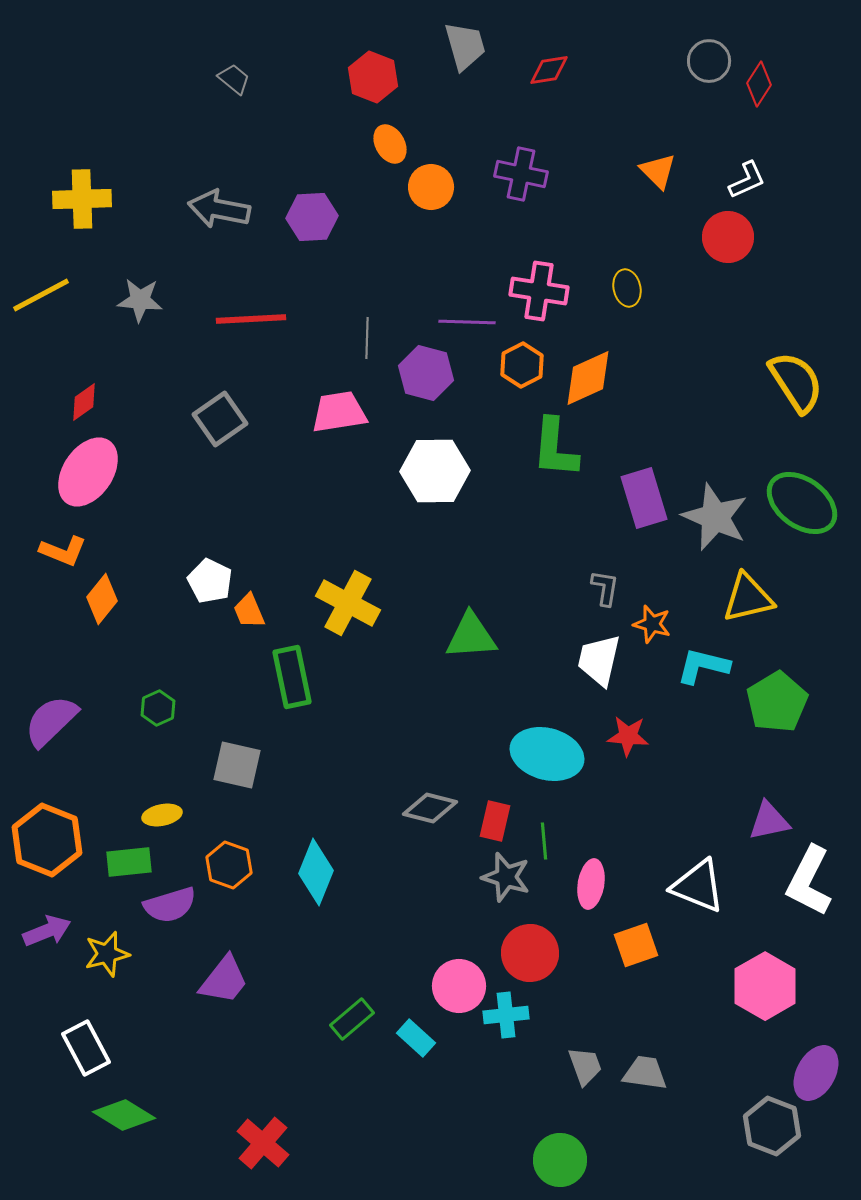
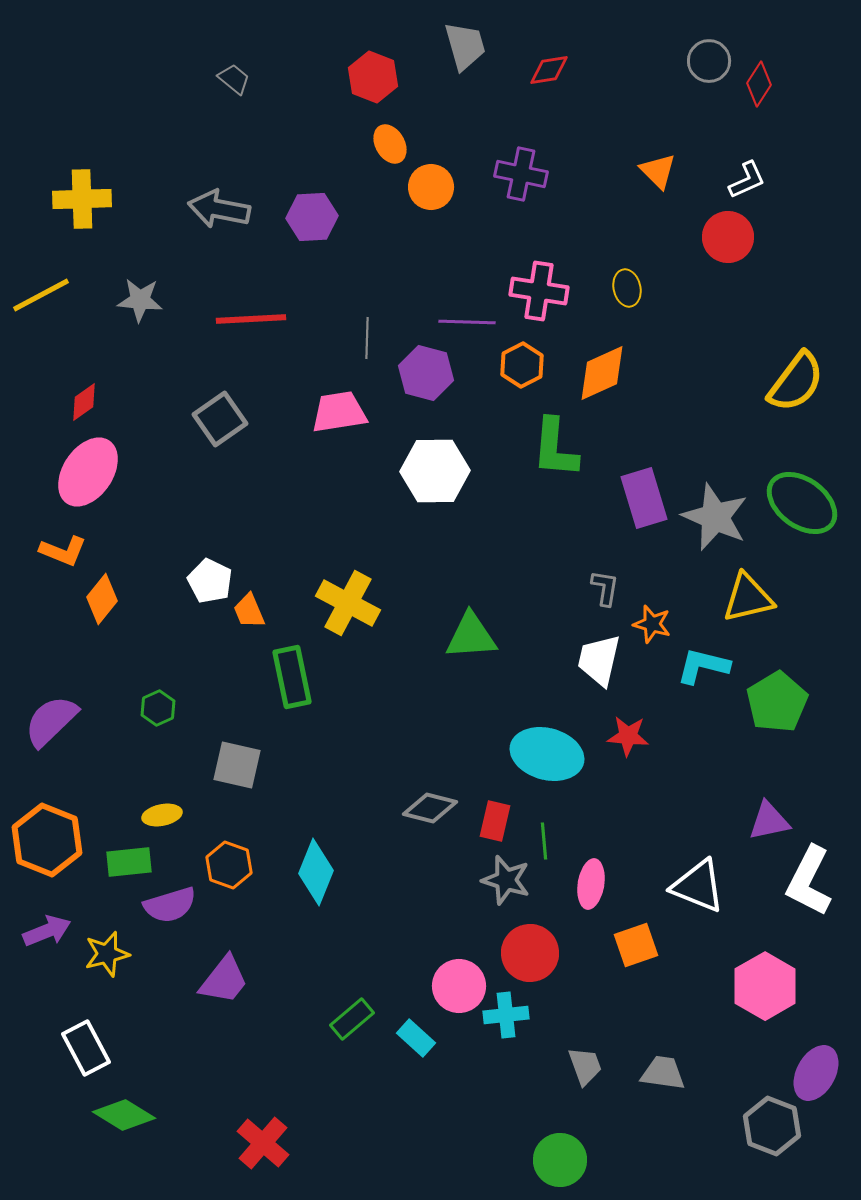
orange diamond at (588, 378): moved 14 px right, 5 px up
yellow semicircle at (796, 382): rotated 70 degrees clockwise
gray star at (506, 877): moved 3 px down
gray trapezoid at (645, 1073): moved 18 px right
